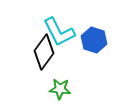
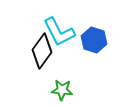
black diamond: moved 2 px left, 1 px up
green star: moved 2 px right, 1 px down
